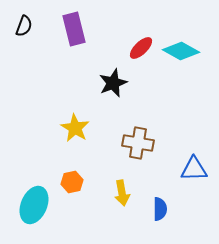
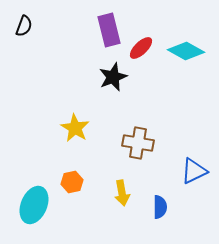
purple rectangle: moved 35 px right, 1 px down
cyan diamond: moved 5 px right
black star: moved 6 px up
blue triangle: moved 2 px down; rotated 24 degrees counterclockwise
blue semicircle: moved 2 px up
